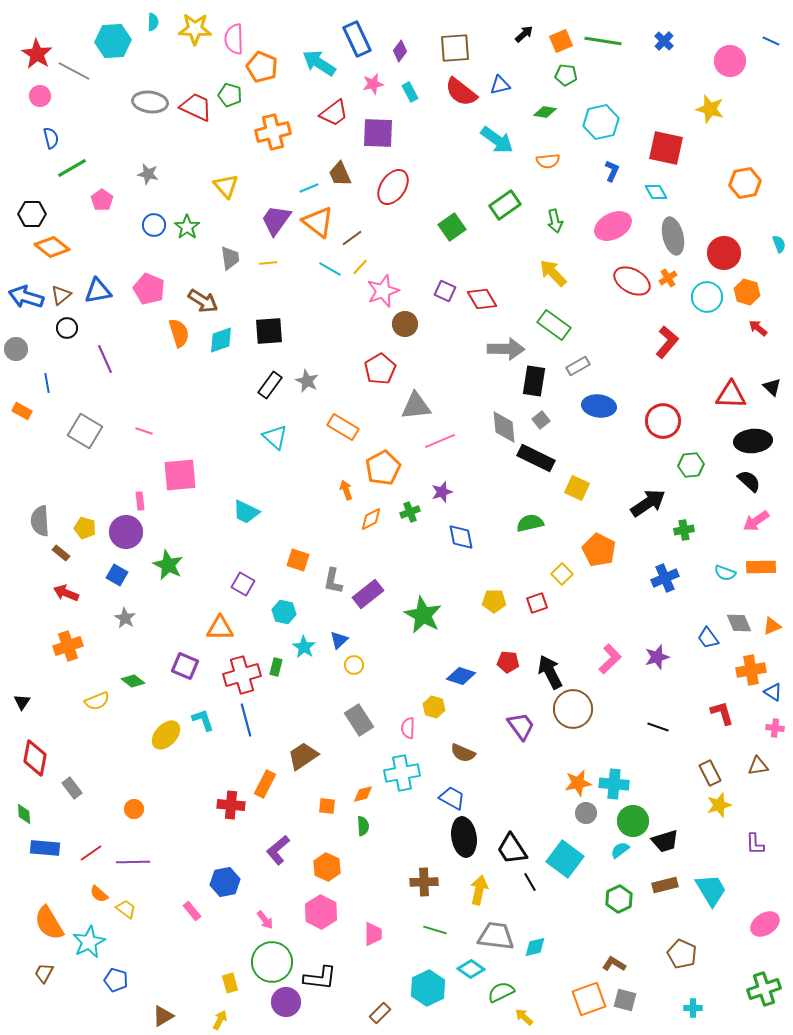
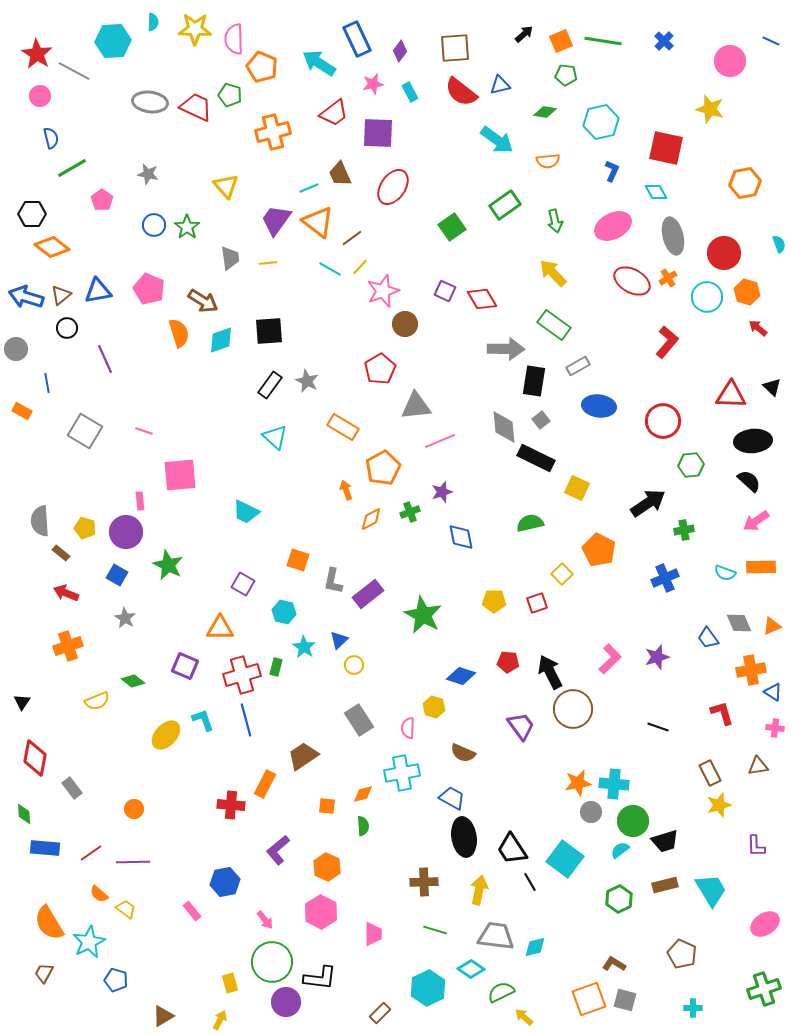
gray circle at (586, 813): moved 5 px right, 1 px up
purple L-shape at (755, 844): moved 1 px right, 2 px down
